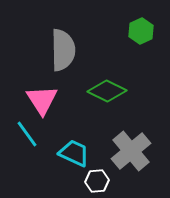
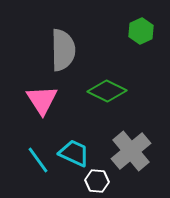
cyan line: moved 11 px right, 26 px down
white hexagon: rotated 10 degrees clockwise
